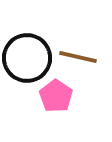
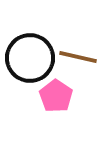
black circle: moved 3 px right
